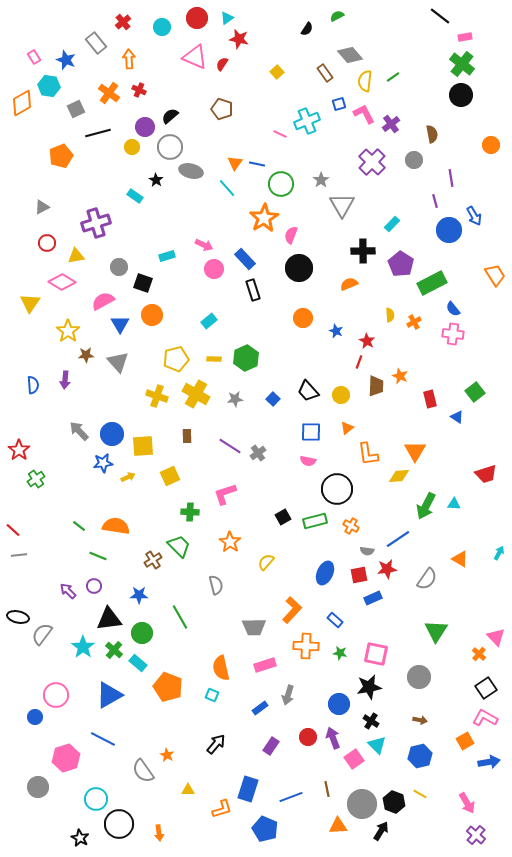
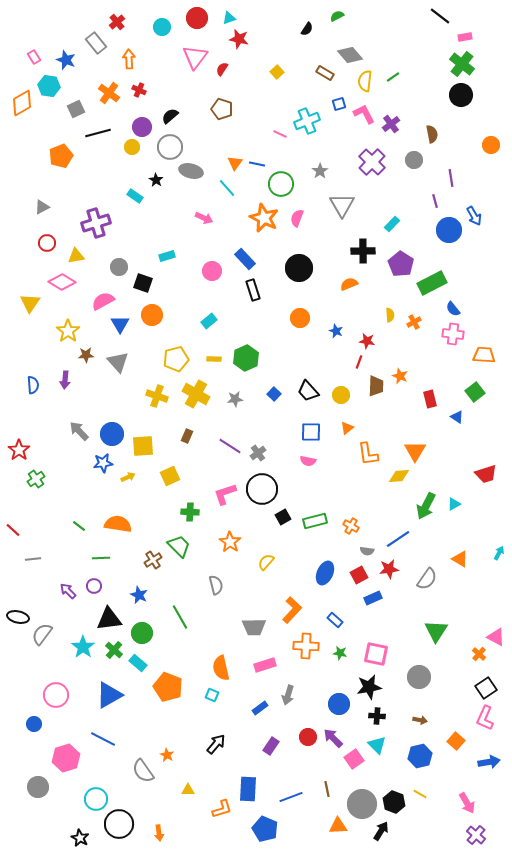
cyan triangle at (227, 18): moved 2 px right; rotated 16 degrees clockwise
red cross at (123, 22): moved 6 px left
pink triangle at (195, 57): rotated 44 degrees clockwise
red semicircle at (222, 64): moved 5 px down
brown rectangle at (325, 73): rotated 24 degrees counterclockwise
purple circle at (145, 127): moved 3 px left
gray star at (321, 180): moved 1 px left, 9 px up
orange star at (264, 218): rotated 16 degrees counterclockwise
pink semicircle at (291, 235): moved 6 px right, 17 px up
pink arrow at (204, 245): moved 27 px up
pink circle at (214, 269): moved 2 px left, 2 px down
orange trapezoid at (495, 275): moved 11 px left, 80 px down; rotated 55 degrees counterclockwise
orange circle at (303, 318): moved 3 px left
red star at (367, 341): rotated 21 degrees counterclockwise
blue square at (273, 399): moved 1 px right, 5 px up
brown rectangle at (187, 436): rotated 24 degrees clockwise
black circle at (337, 489): moved 75 px left
cyan triangle at (454, 504): rotated 32 degrees counterclockwise
orange semicircle at (116, 526): moved 2 px right, 2 px up
gray line at (19, 555): moved 14 px right, 4 px down
green line at (98, 556): moved 3 px right, 2 px down; rotated 24 degrees counterclockwise
red star at (387, 569): moved 2 px right
red square at (359, 575): rotated 18 degrees counterclockwise
blue star at (139, 595): rotated 24 degrees clockwise
pink triangle at (496, 637): rotated 18 degrees counterclockwise
blue circle at (35, 717): moved 1 px left, 7 px down
pink L-shape at (485, 718): rotated 95 degrees counterclockwise
black cross at (371, 721): moved 6 px right, 5 px up; rotated 28 degrees counterclockwise
purple arrow at (333, 738): rotated 25 degrees counterclockwise
orange square at (465, 741): moved 9 px left; rotated 18 degrees counterclockwise
blue rectangle at (248, 789): rotated 15 degrees counterclockwise
